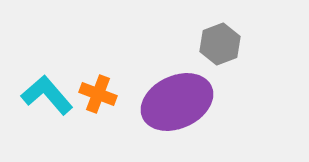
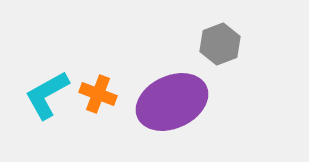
cyan L-shape: rotated 78 degrees counterclockwise
purple ellipse: moved 5 px left
